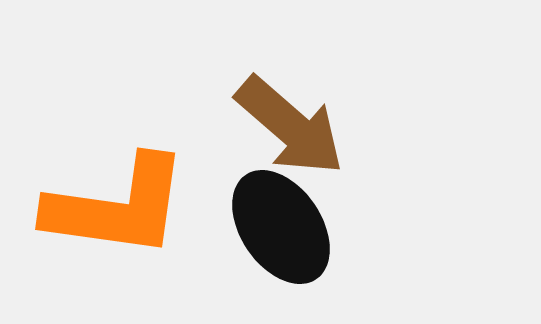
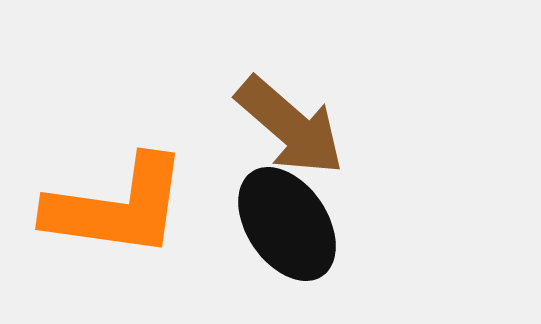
black ellipse: moved 6 px right, 3 px up
